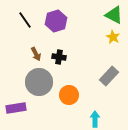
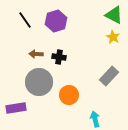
brown arrow: rotated 120 degrees clockwise
cyan arrow: rotated 14 degrees counterclockwise
